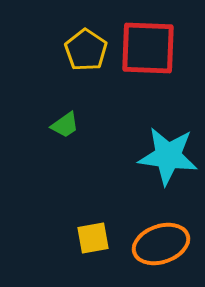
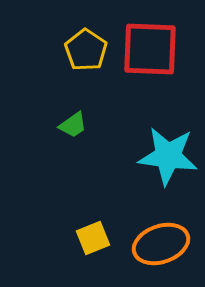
red square: moved 2 px right, 1 px down
green trapezoid: moved 8 px right
yellow square: rotated 12 degrees counterclockwise
